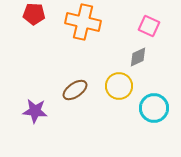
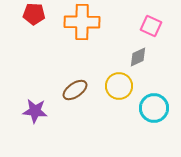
orange cross: moved 1 px left; rotated 12 degrees counterclockwise
pink square: moved 2 px right
